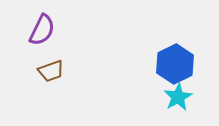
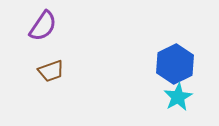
purple semicircle: moved 1 px right, 4 px up; rotated 8 degrees clockwise
